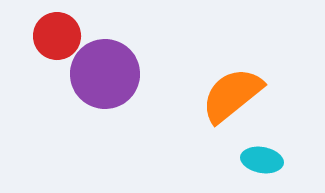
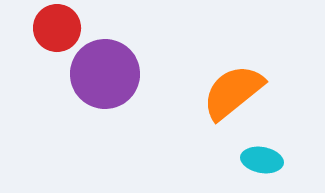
red circle: moved 8 px up
orange semicircle: moved 1 px right, 3 px up
